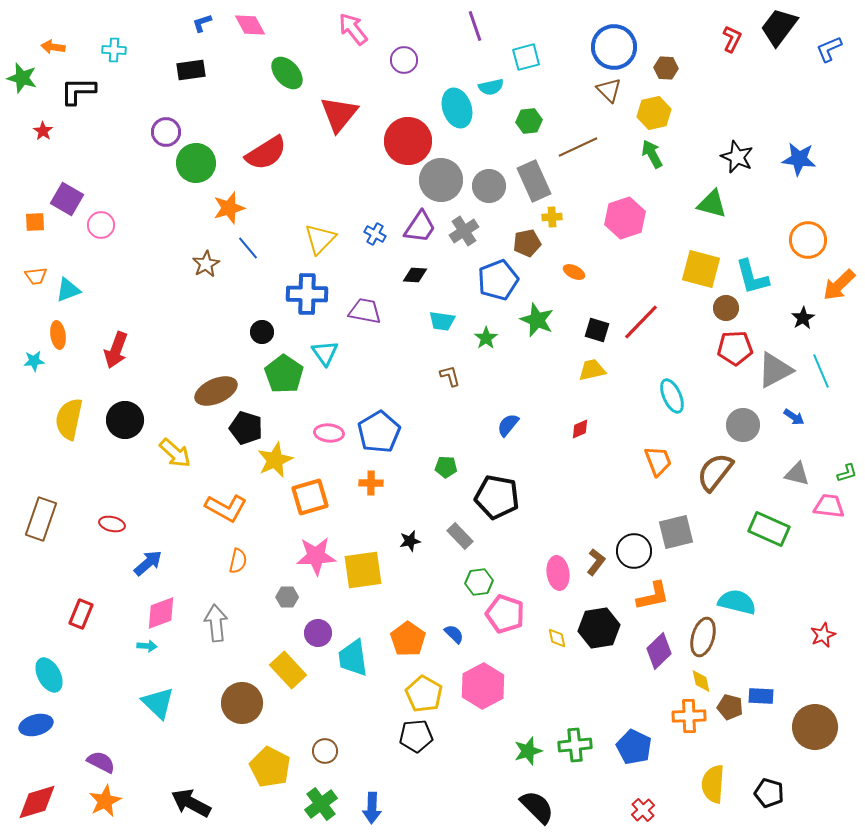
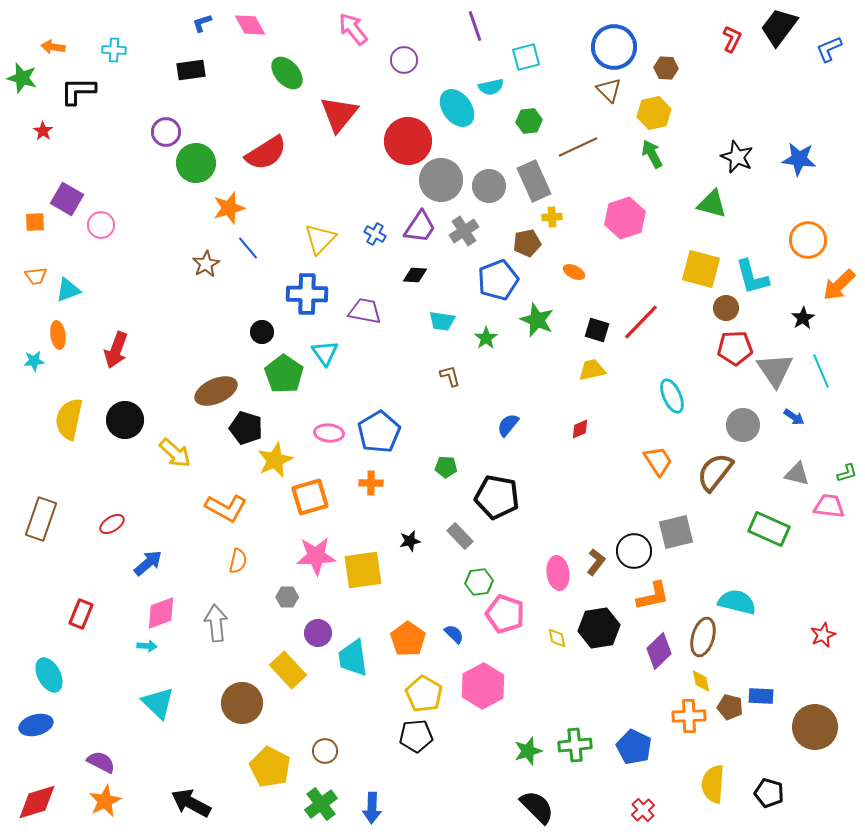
cyan ellipse at (457, 108): rotated 18 degrees counterclockwise
gray triangle at (775, 370): rotated 36 degrees counterclockwise
orange trapezoid at (658, 461): rotated 12 degrees counterclockwise
red ellipse at (112, 524): rotated 45 degrees counterclockwise
